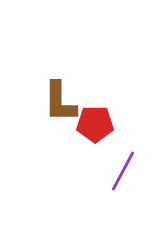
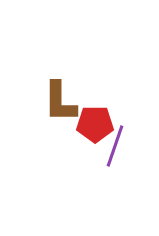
purple line: moved 8 px left, 25 px up; rotated 9 degrees counterclockwise
